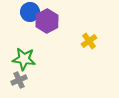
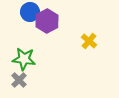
yellow cross: rotated 14 degrees counterclockwise
gray cross: rotated 21 degrees counterclockwise
